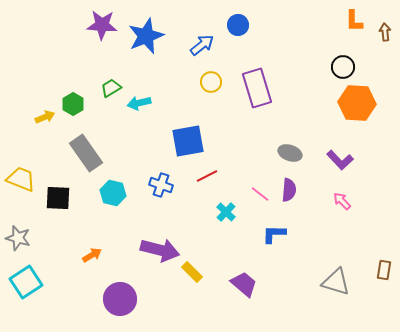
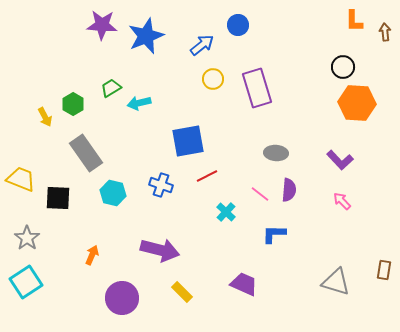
yellow circle: moved 2 px right, 3 px up
yellow arrow: rotated 84 degrees clockwise
gray ellipse: moved 14 px left; rotated 15 degrees counterclockwise
gray star: moved 9 px right; rotated 20 degrees clockwise
orange arrow: rotated 36 degrees counterclockwise
yellow rectangle: moved 10 px left, 20 px down
purple trapezoid: rotated 16 degrees counterclockwise
purple circle: moved 2 px right, 1 px up
